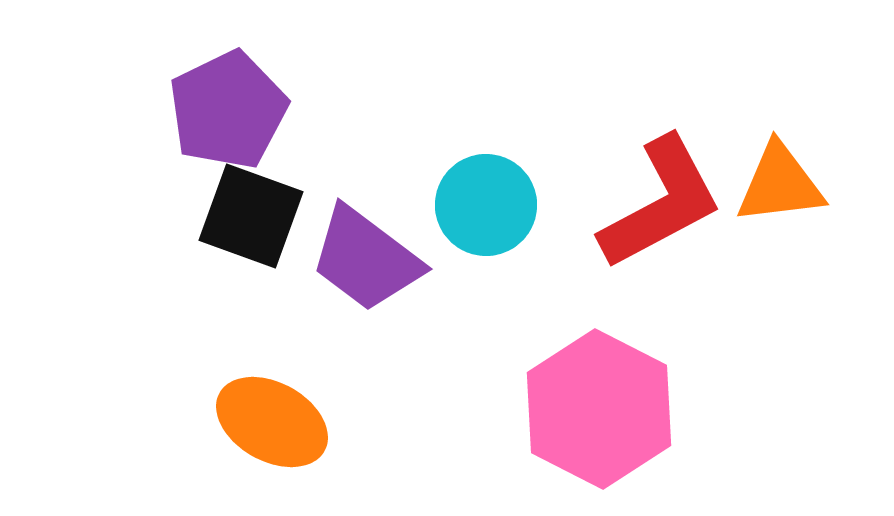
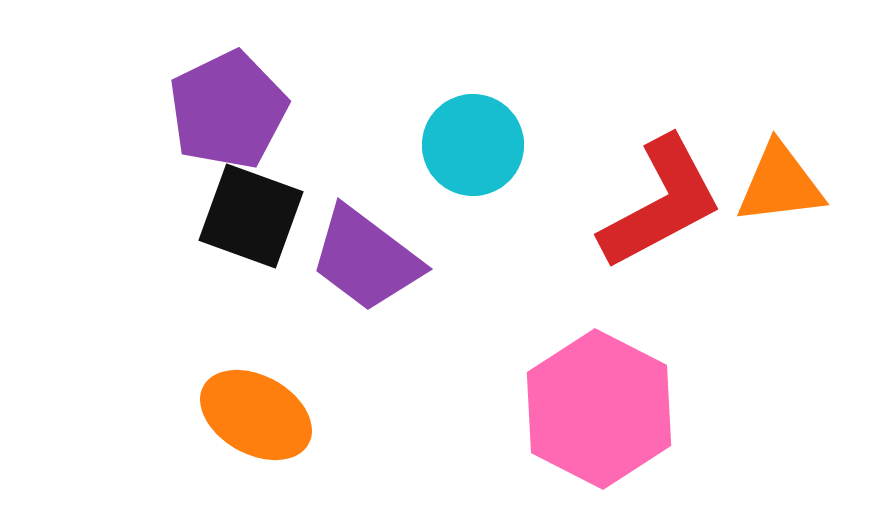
cyan circle: moved 13 px left, 60 px up
orange ellipse: moved 16 px left, 7 px up
